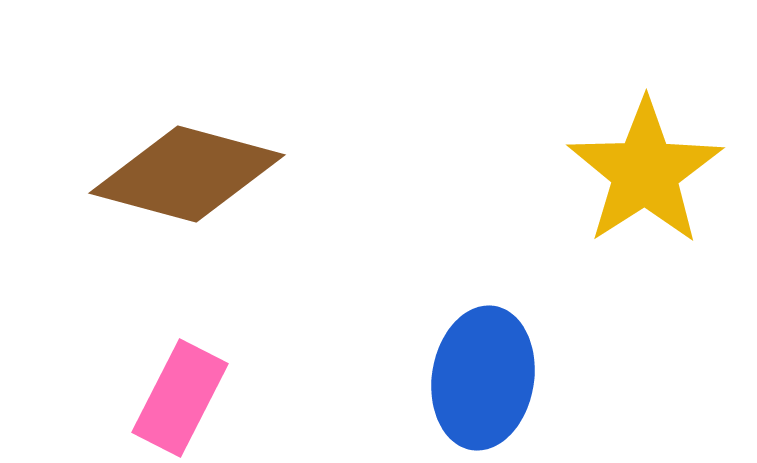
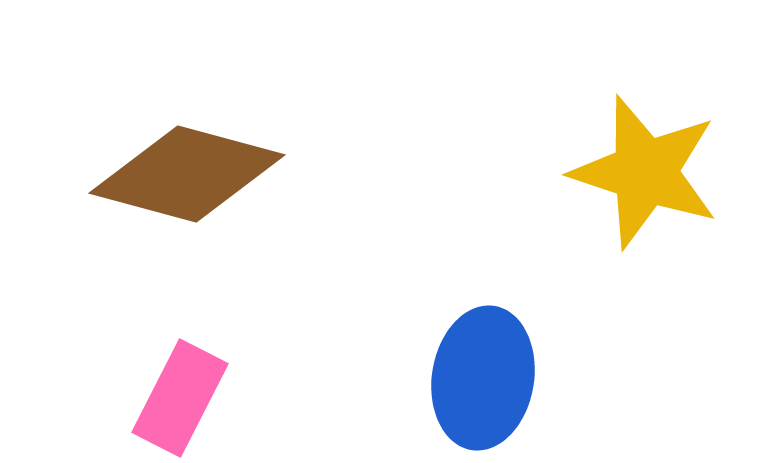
yellow star: rotated 21 degrees counterclockwise
